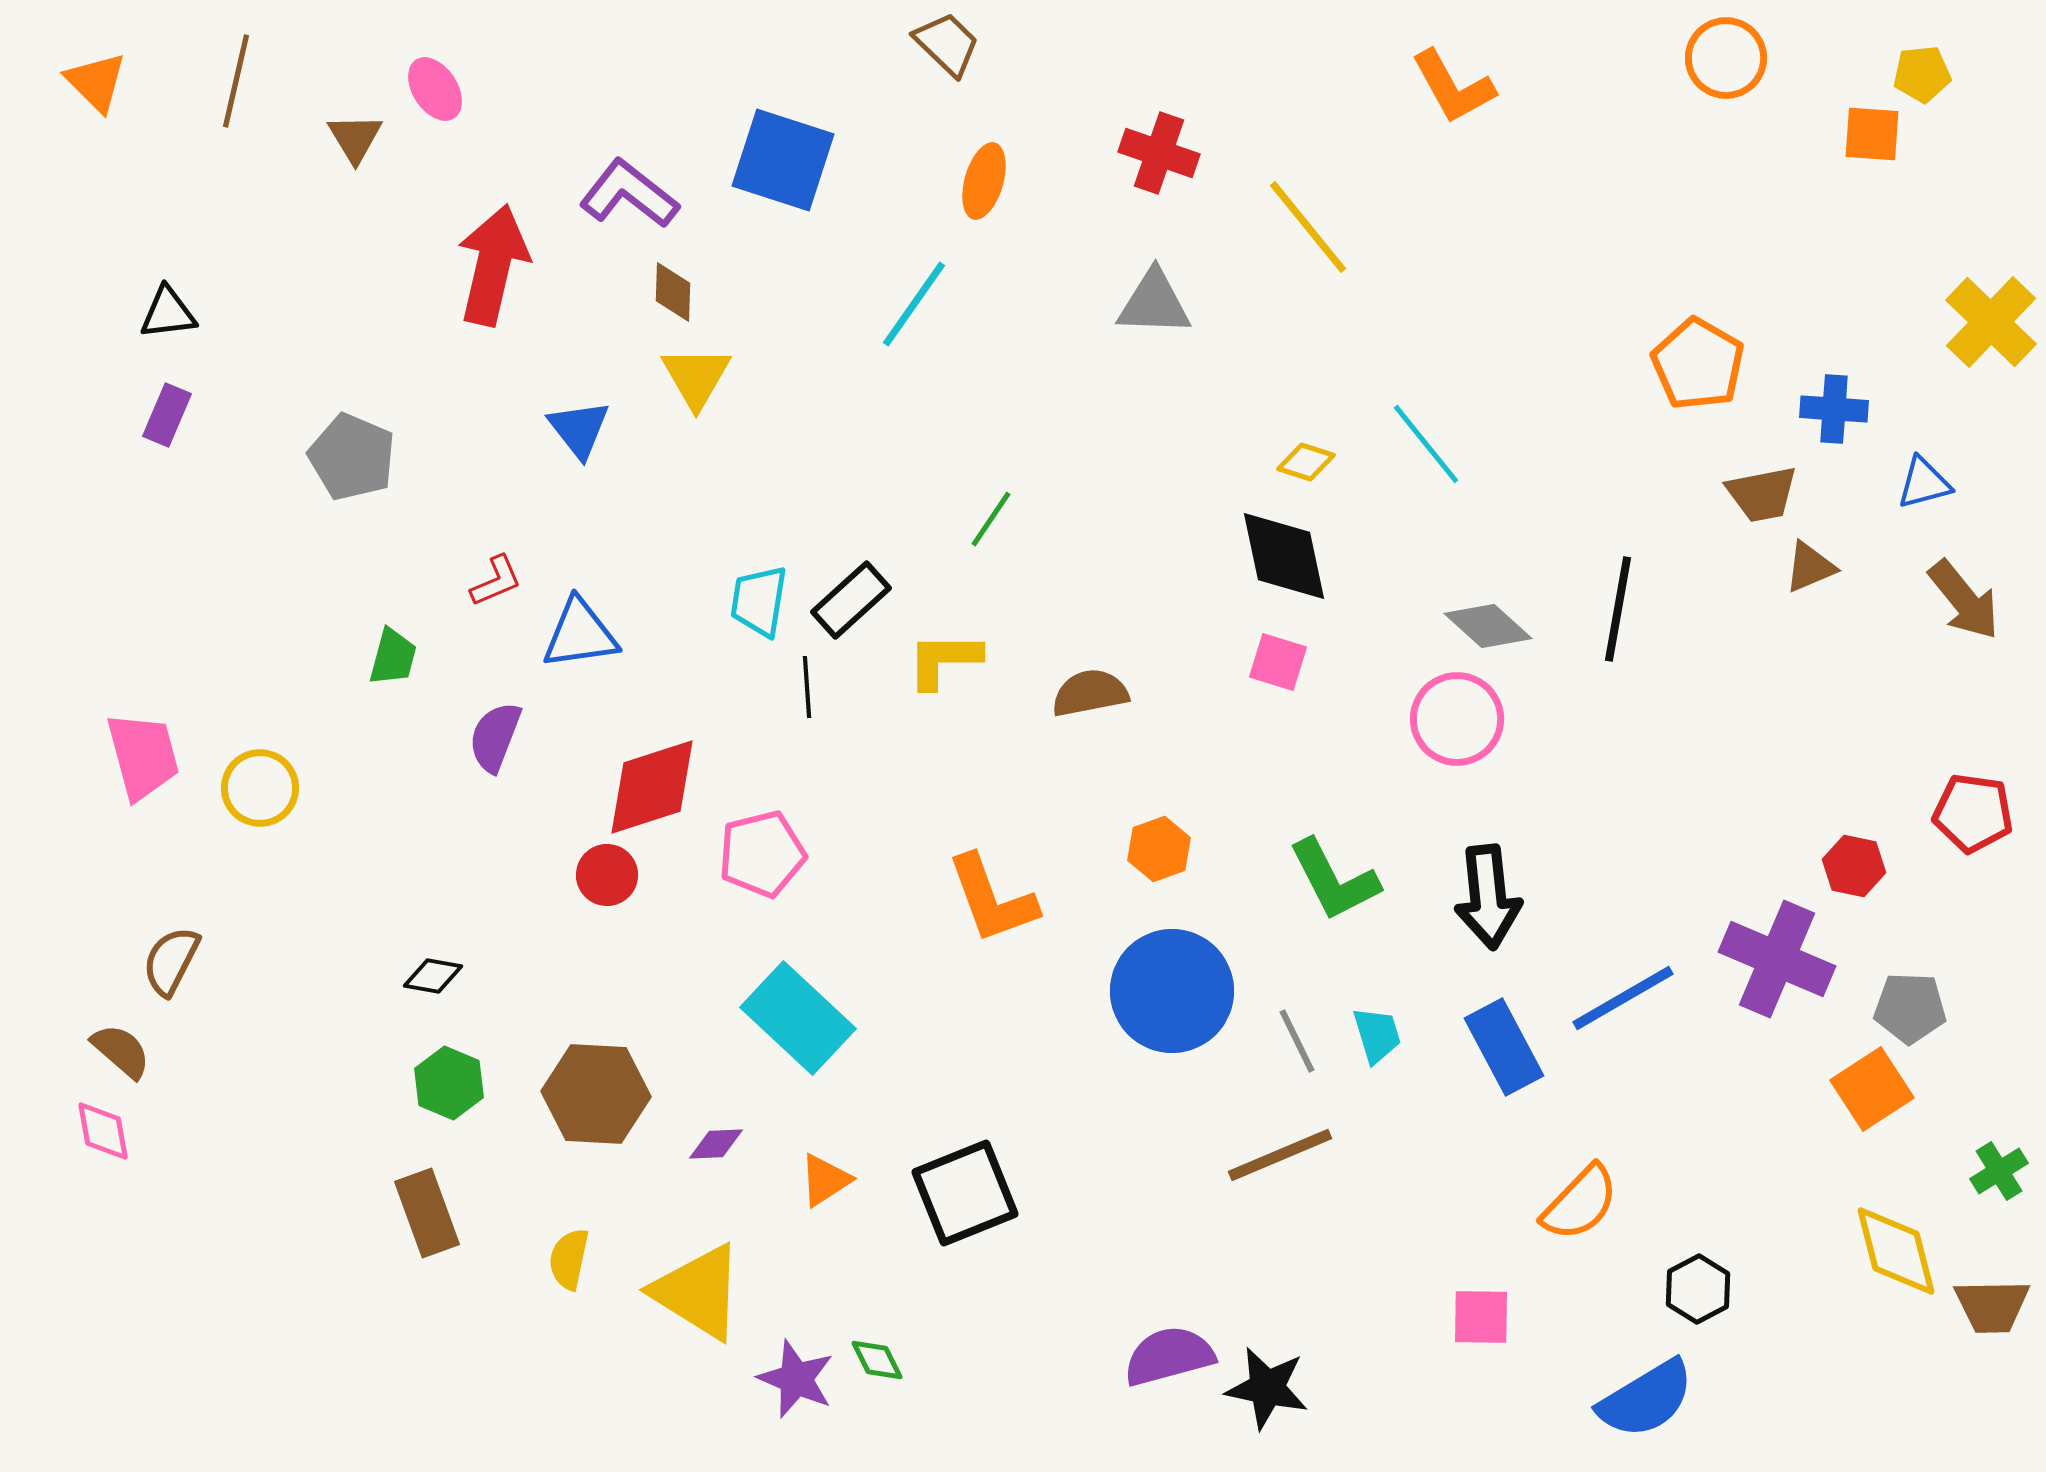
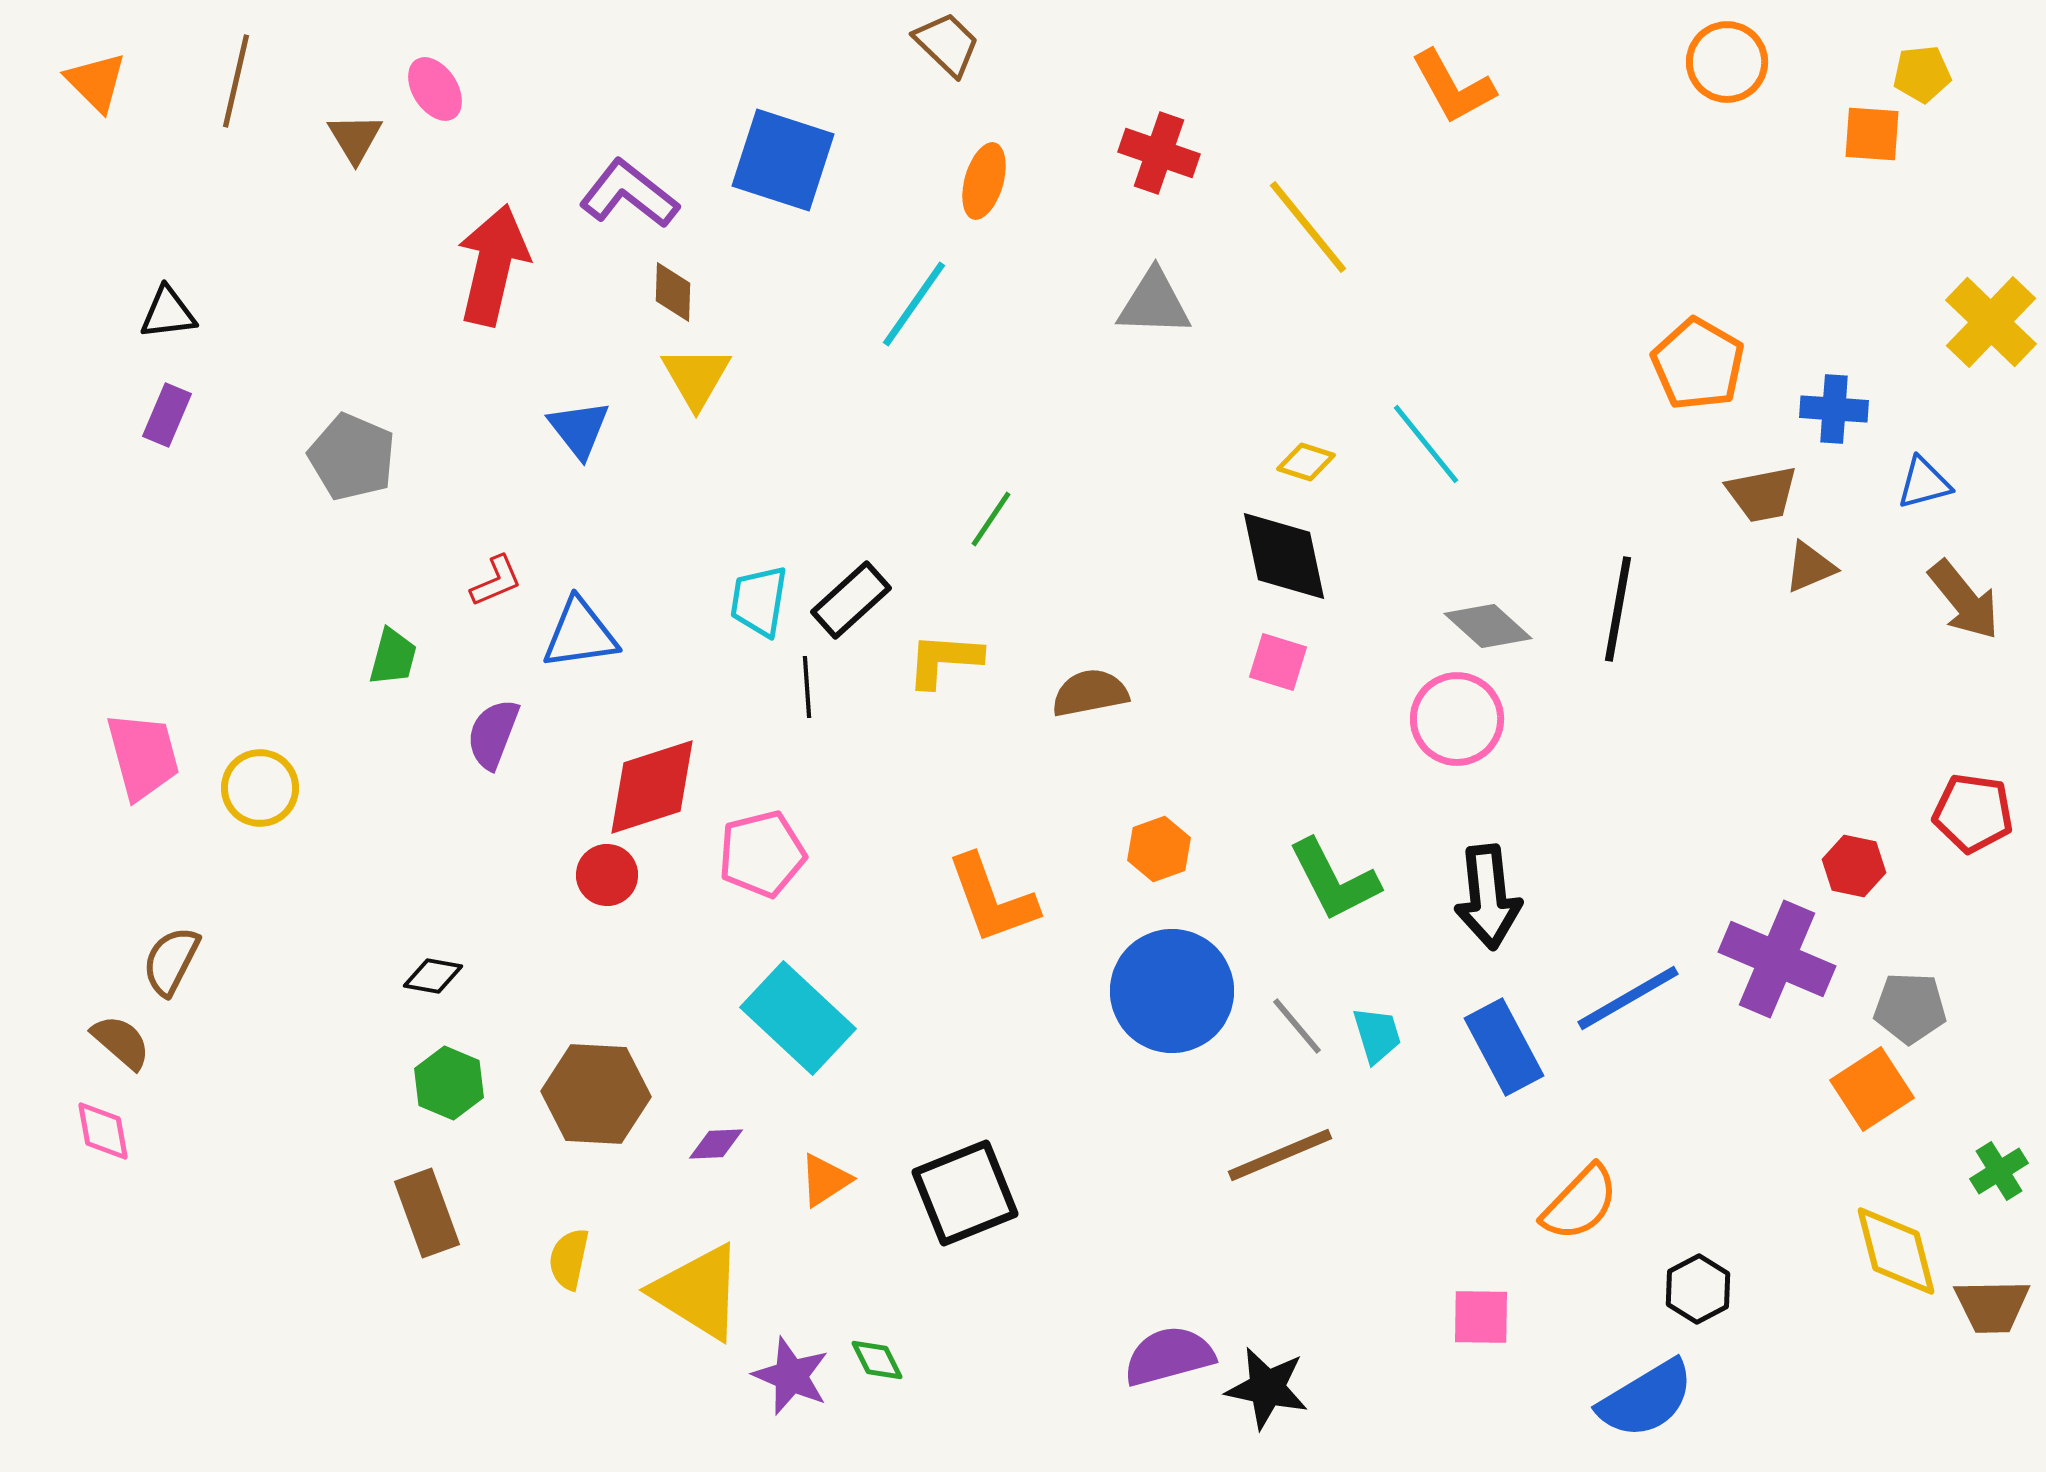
orange circle at (1726, 58): moved 1 px right, 4 px down
yellow L-shape at (944, 660): rotated 4 degrees clockwise
purple semicircle at (495, 737): moved 2 px left, 3 px up
blue line at (1623, 998): moved 5 px right
gray line at (1297, 1041): moved 15 px up; rotated 14 degrees counterclockwise
brown semicircle at (121, 1051): moved 9 px up
purple star at (796, 1379): moved 5 px left, 3 px up
